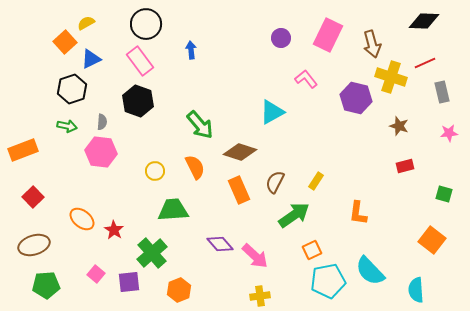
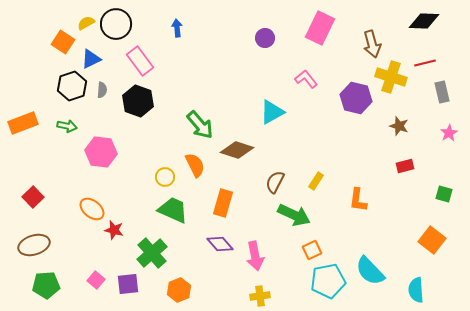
black circle at (146, 24): moved 30 px left
pink rectangle at (328, 35): moved 8 px left, 7 px up
purple circle at (281, 38): moved 16 px left
orange square at (65, 42): moved 2 px left; rotated 15 degrees counterclockwise
blue arrow at (191, 50): moved 14 px left, 22 px up
red line at (425, 63): rotated 10 degrees clockwise
black hexagon at (72, 89): moved 3 px up
gray semicircle at (102, 122): moved 32 px up
pink star at (449, 133): rotated 24 degrees counterclockwise
orange rectangle at (23, 150): moved 27 px up
brown diamond at (240, 152): moved 3 px left, 2 px up
orange semicircle at (195, 167): moved 2 px up
yellow circle at (155, 171): moved 10 px right, 6 px down
orange rectangle at (239, 190): moved 16 px left, 13 px down; rotated 40 degrees clockwise
green trapezoid at (173, 210): rotated 28 degrees clockwise
orange L-shape at (358, 213): moved 13 px up
green arrow at (294, 215): rotated 60 degrees clockwise
orange ellipse at (82, 219): moved 10 px right, 10 px up
red star at (114, 230): rotated 18 degrees counterclockwise
pink arrow at (255, 256): rotated 36 degrees clockwise
pink square at (96, 274): moved 6 px down
purple square at (129, 282): moved 1 px left, 2 px down
